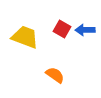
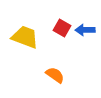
red square: moved 1 px up
